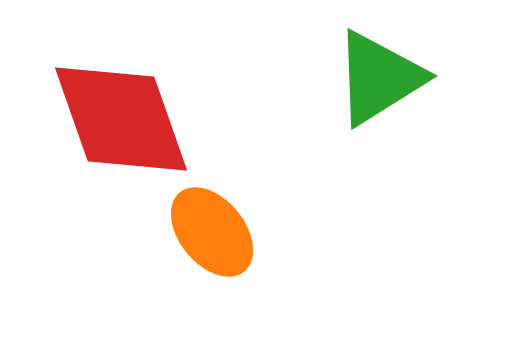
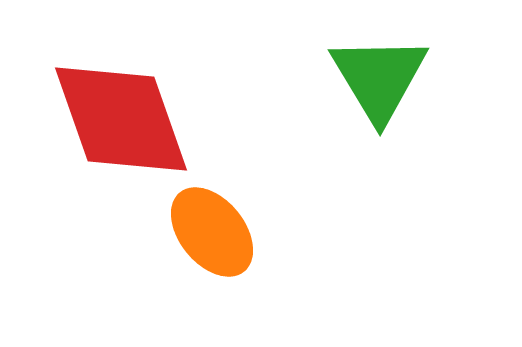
green triangle: rotated 29 degrees counterclockwise
